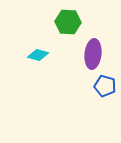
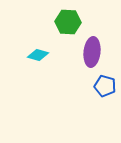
purple ellipse: moved 1 px left, 2 px up
